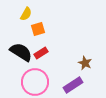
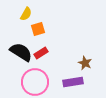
purple rectangle: moved 3 px up; rotated 24 degrees clockwise
